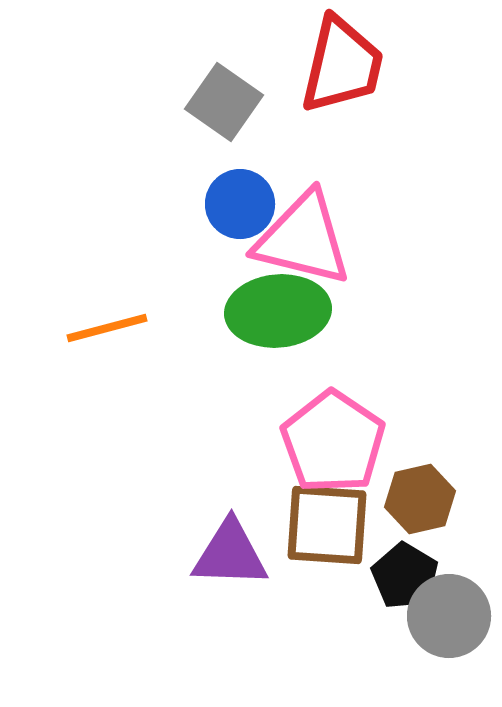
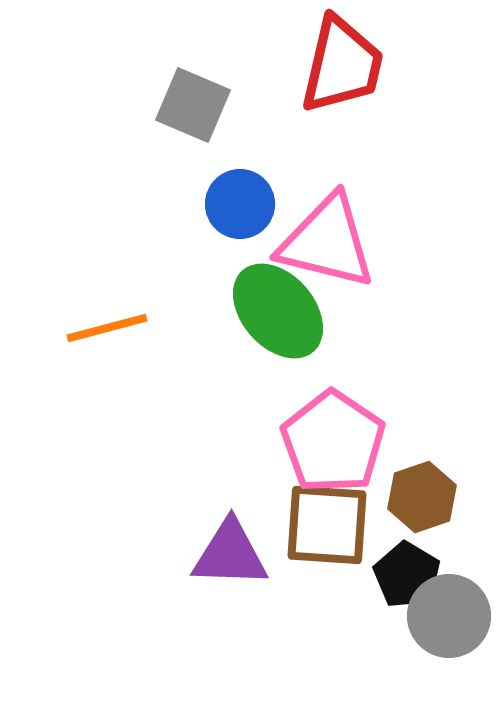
gray square: moved 31 px left, 3 px down; rotated 12 degrees counterclockwise
pink triangle: moved 24 px right, 3 px down
green ellipse: rotated 54 degrees clockwise
brown hexagon: moved 2 px right, 2 px up; rotated 6 degrees counterclockwise
black pentagon: moved 2 px right, 1 px up
